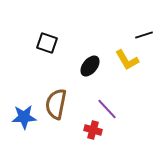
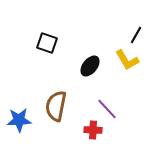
black line: moved 8 px left; rotated 42 degrees counterclockwise
brown semicircle: moved 2 px down
blue star: moved 5 px left, 3 px down
red cross: rotated 12 degrees counterclockwise
